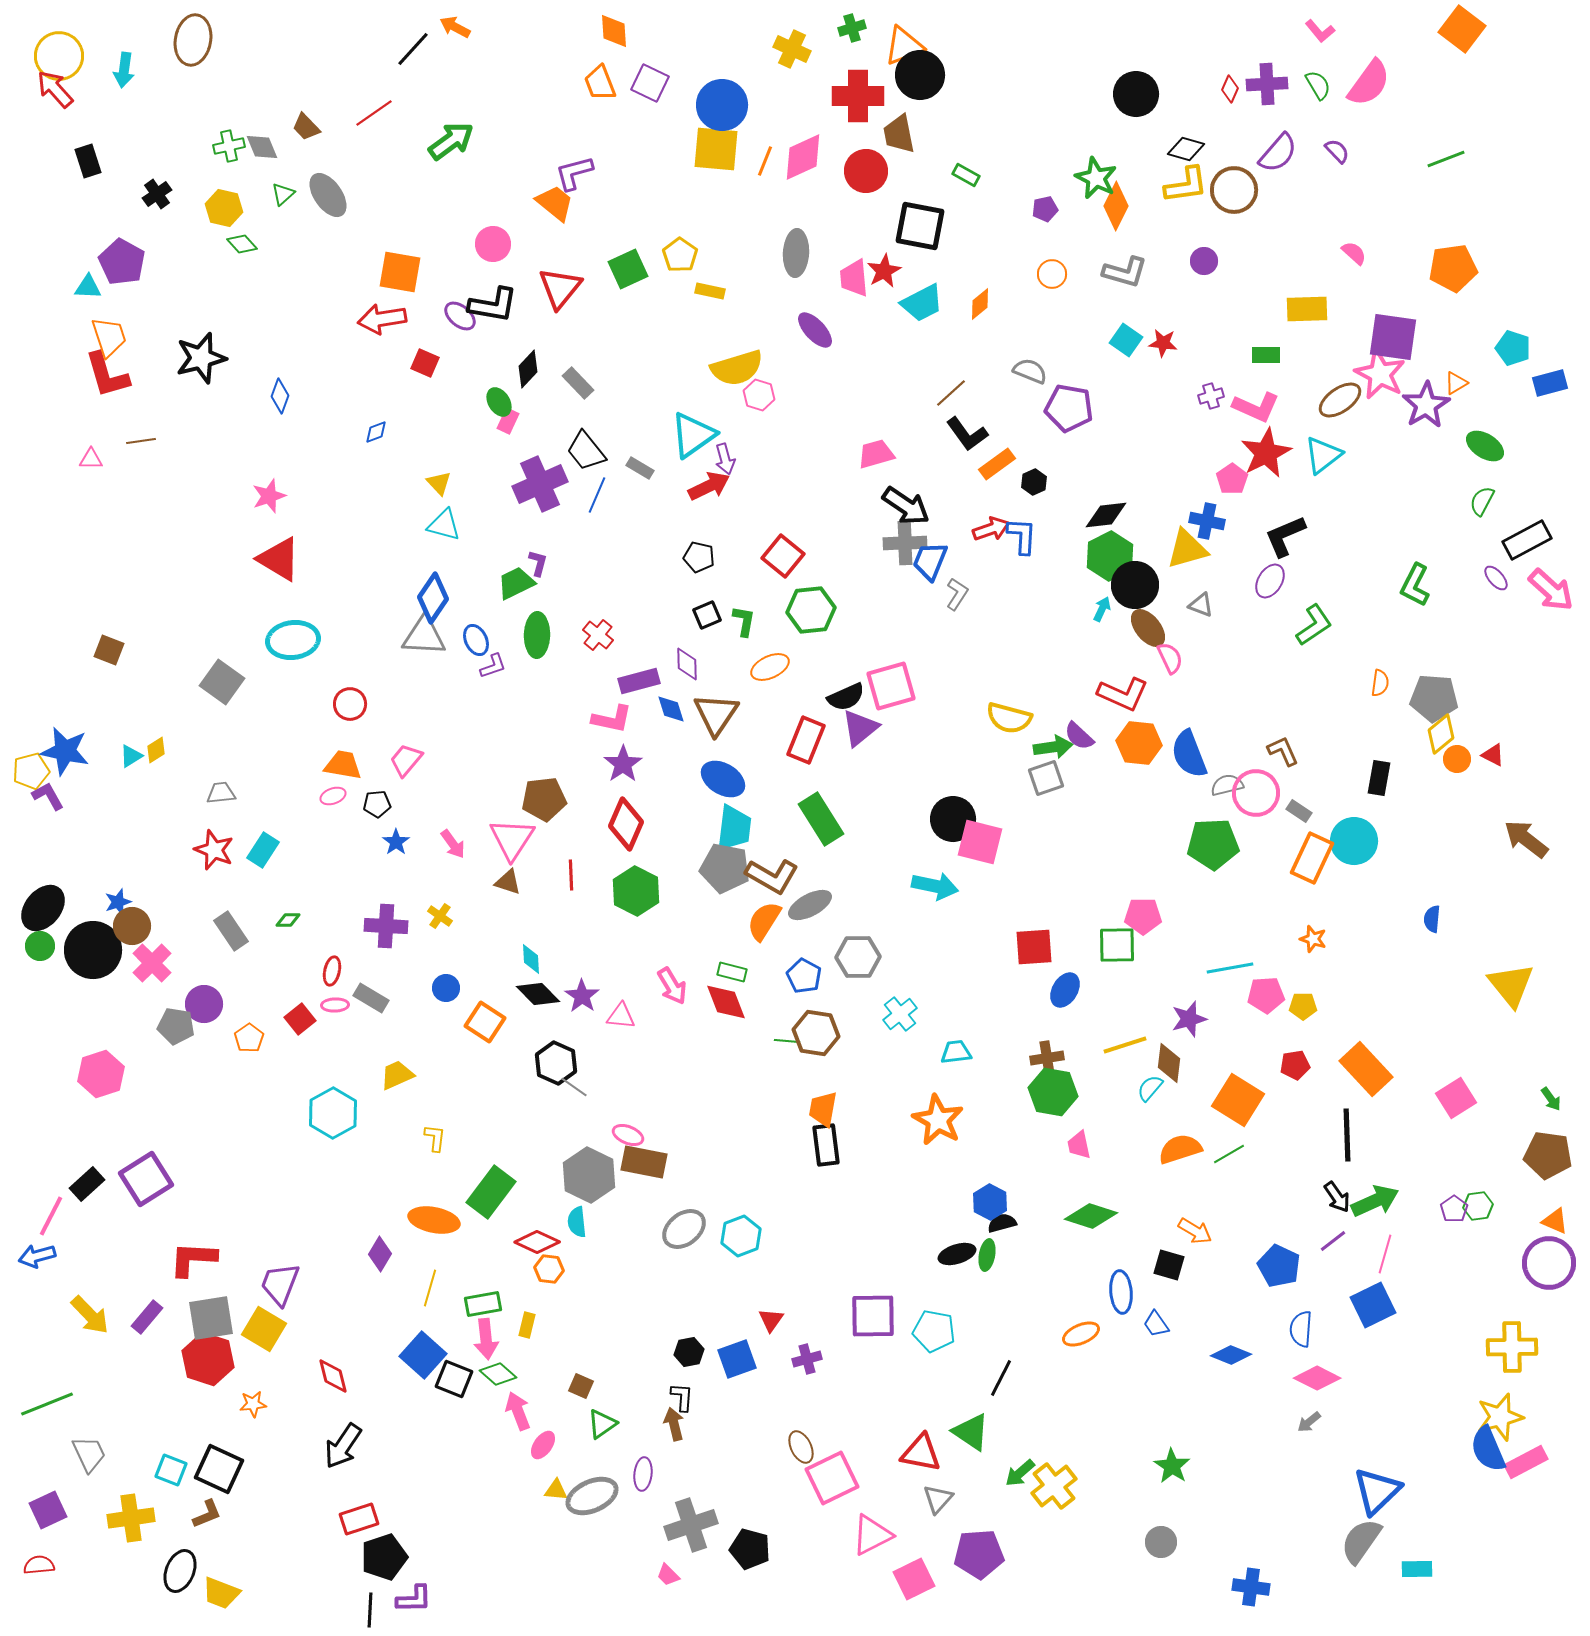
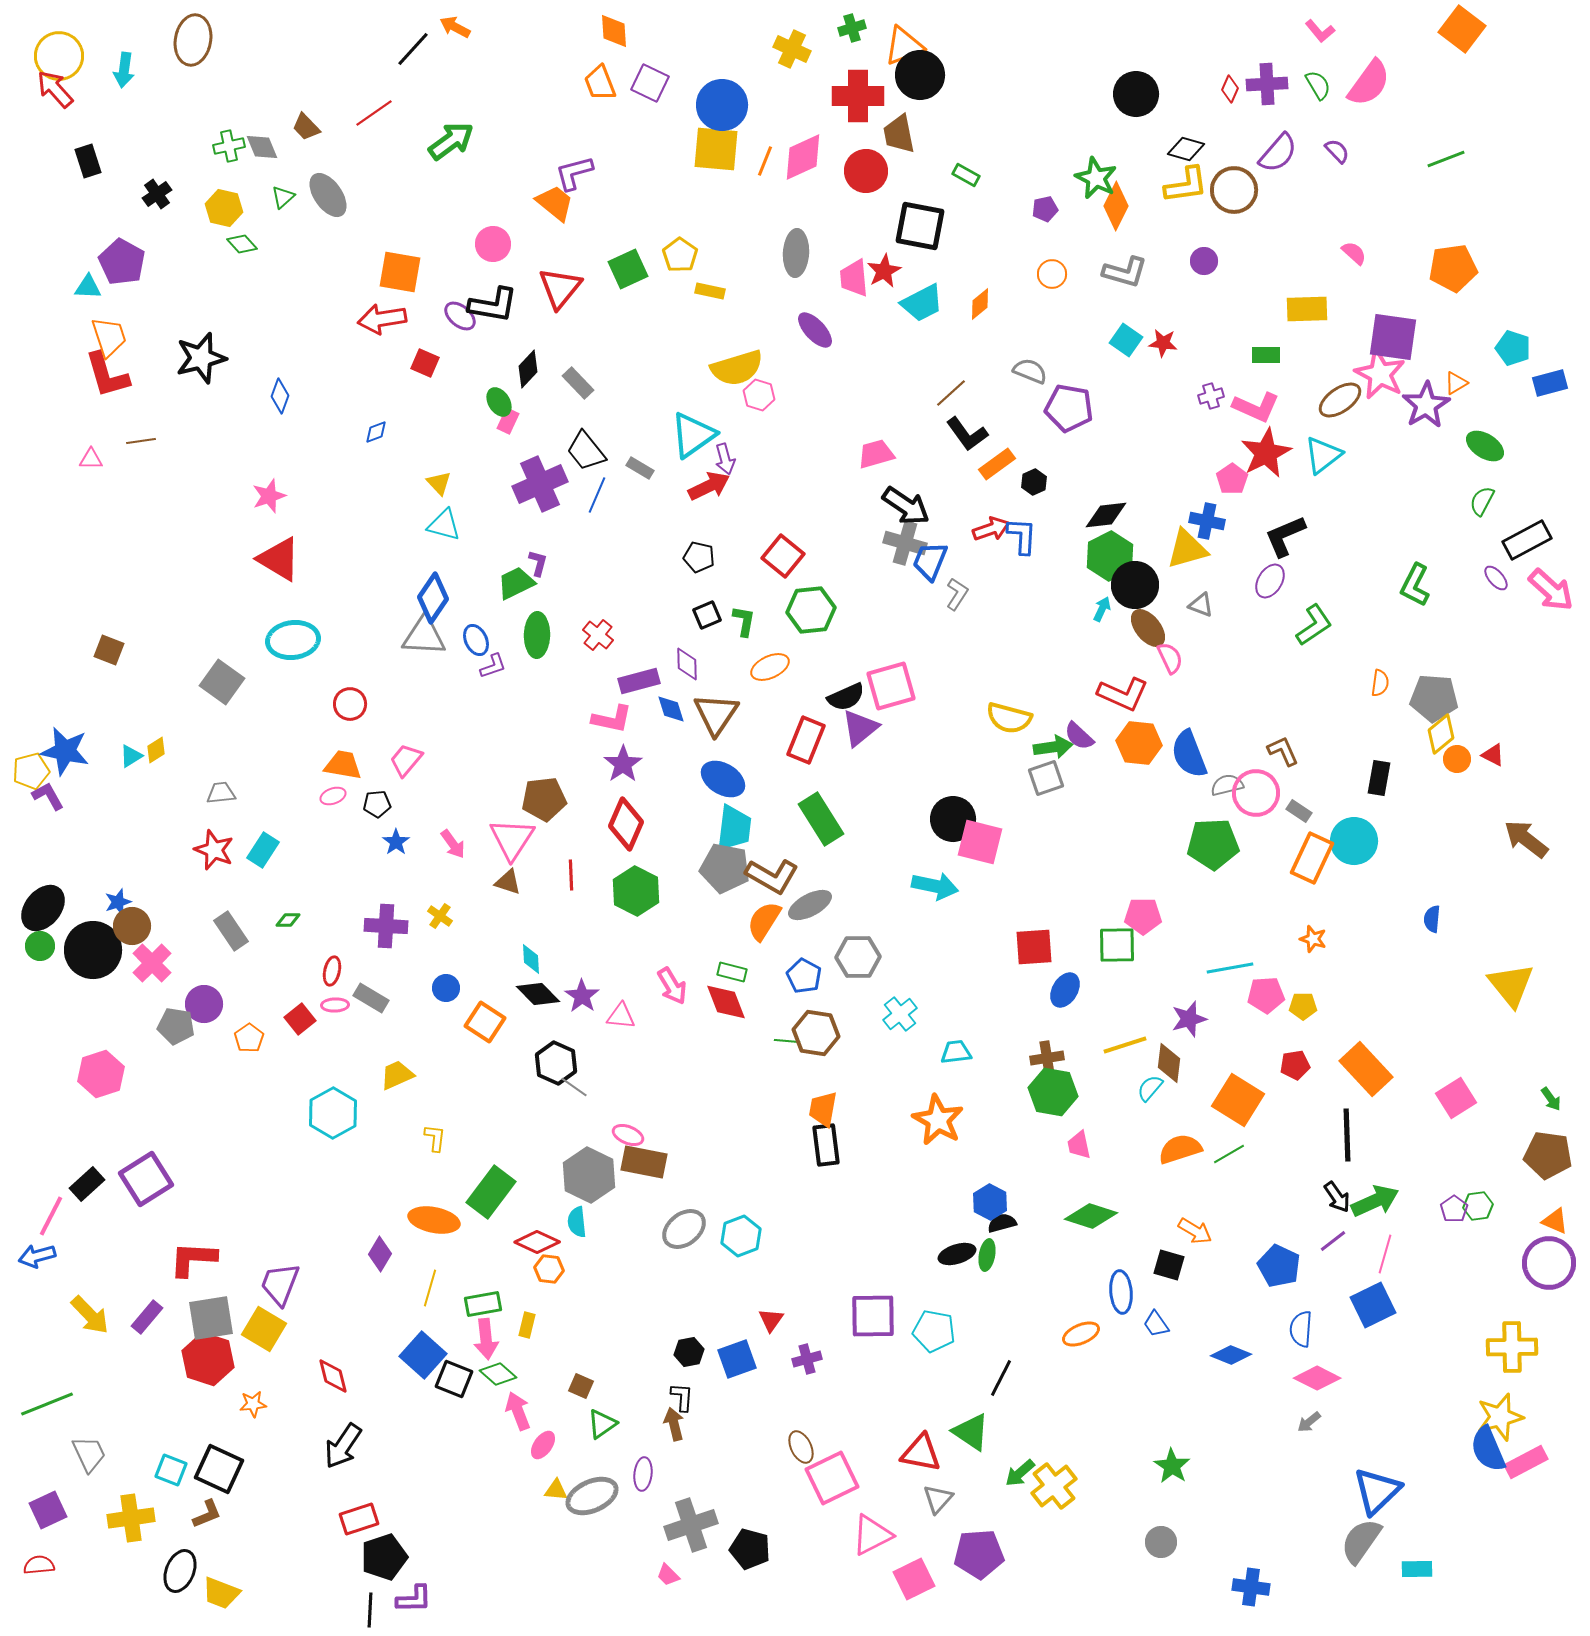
green triangle at (283, 194): moved 3 px down
gray cross at (905, 543): rotated 18 degrees clockwise
